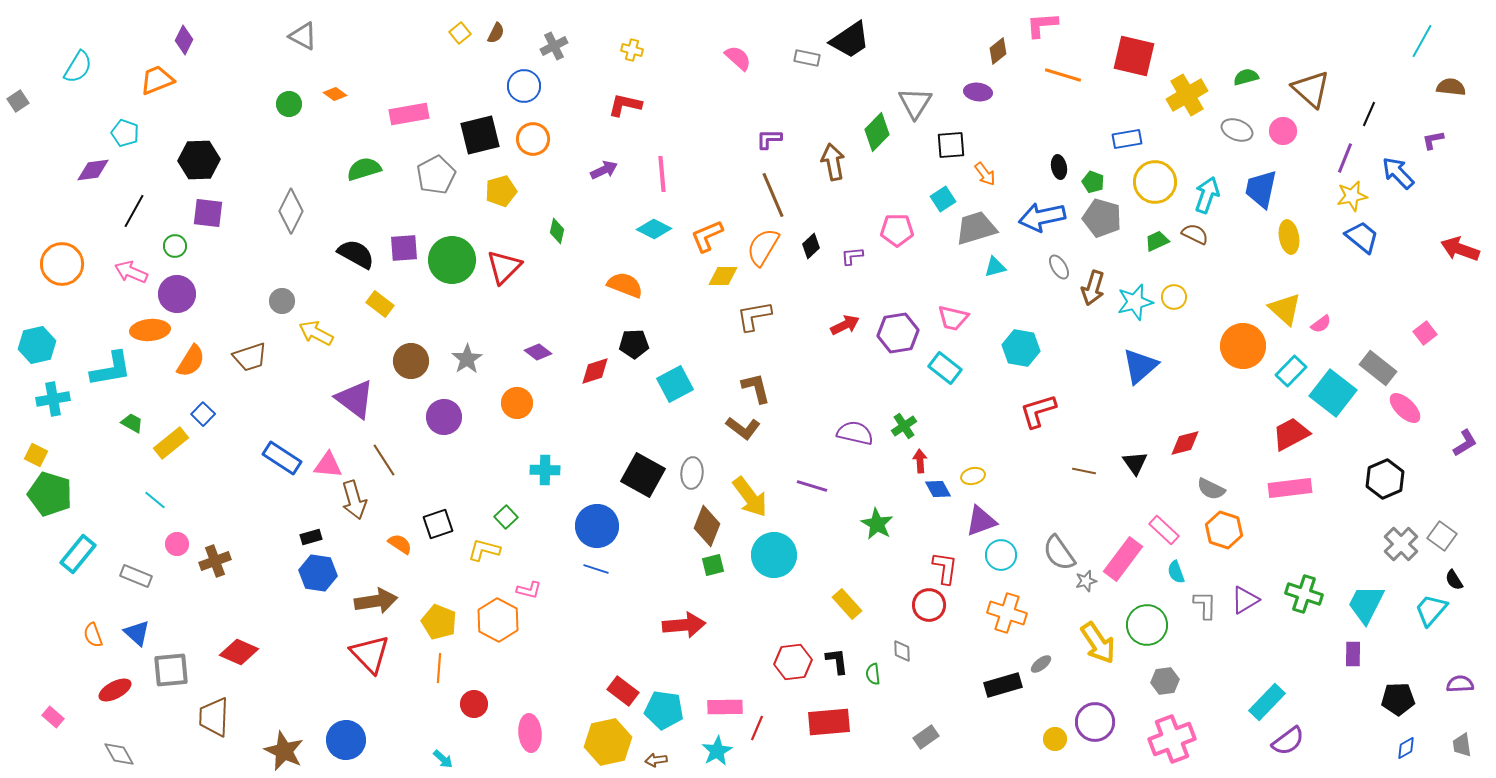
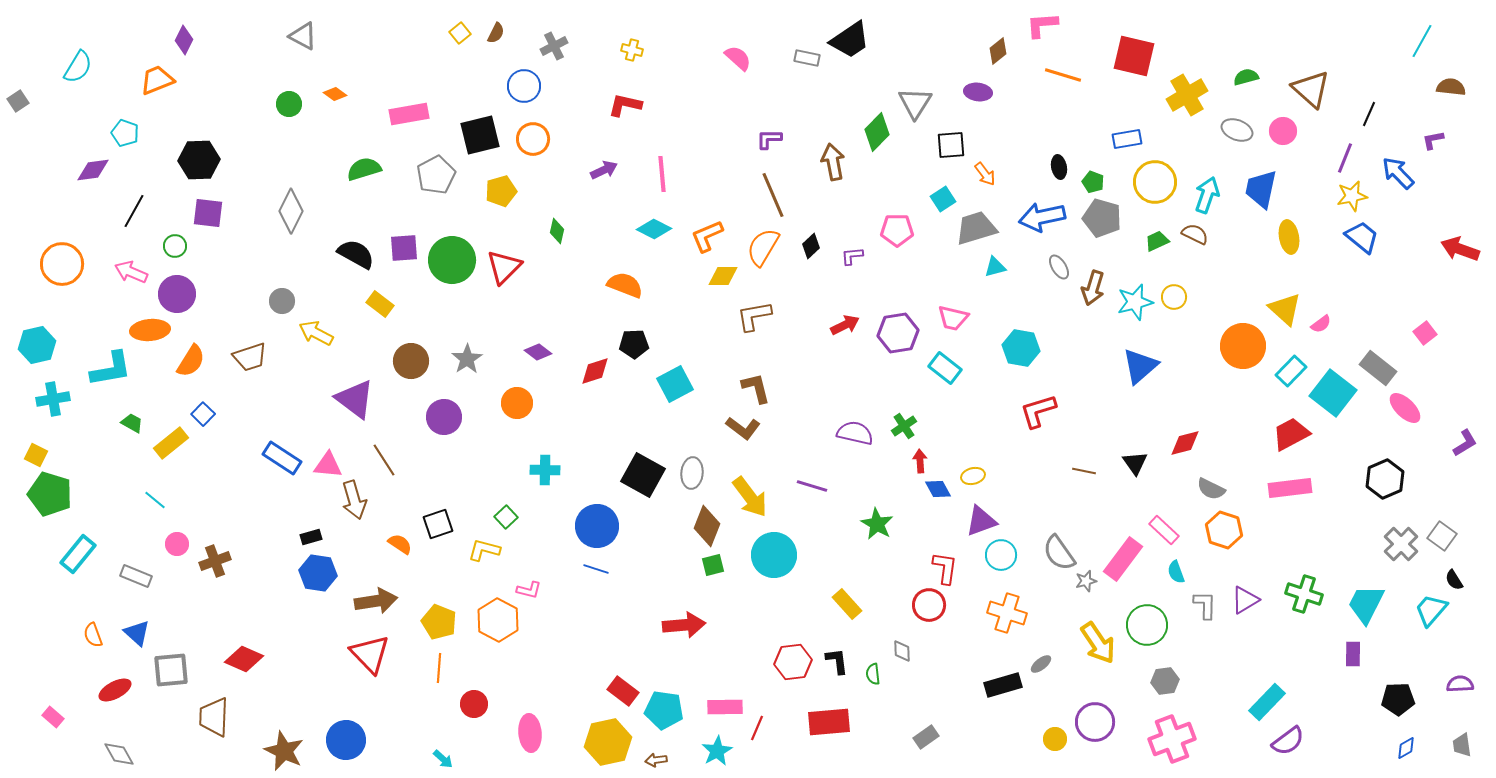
red diamond at (239, 652): moved 5 px right, 7 px down
